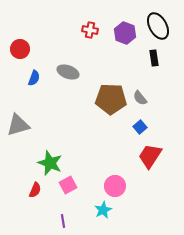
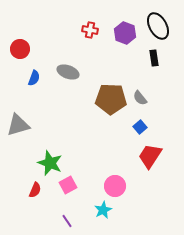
purple line: moved 4 px right; rotated 24 degrees counterclockwise
